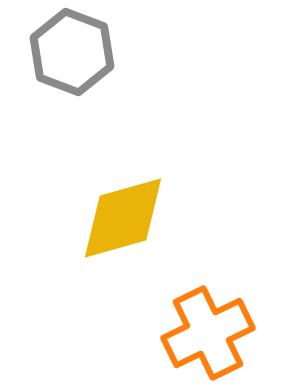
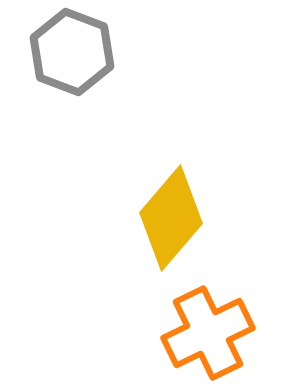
yellow diamond: moved 48 px right; rotated 34 degrees counterclockwise
